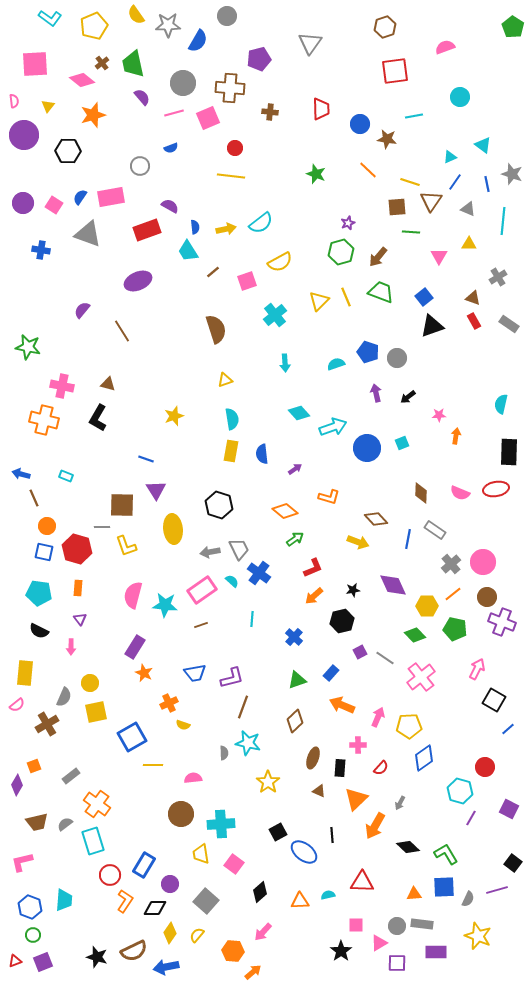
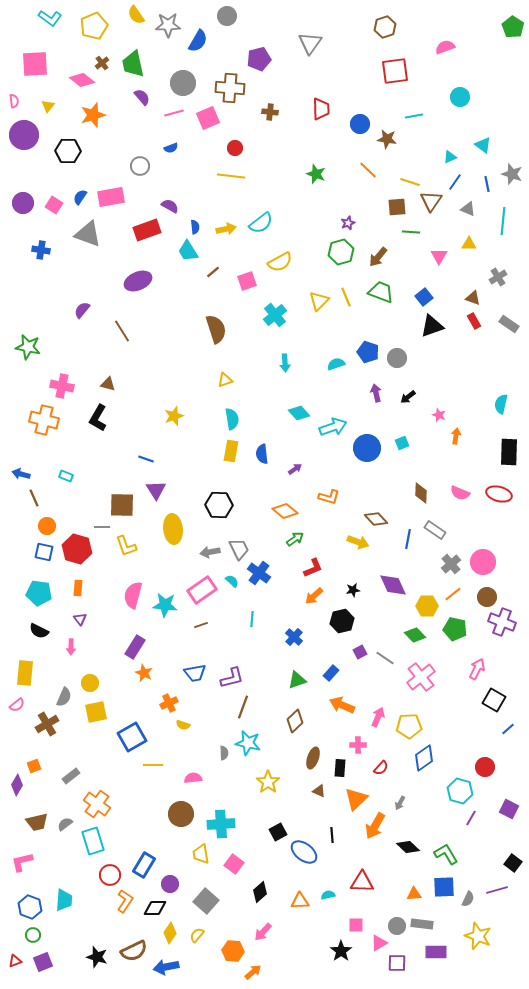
pink star at (439, 415): rotated 24 degrees clockwise
red ellipse at (496, 489): moved 3 px right, 5 px down; rotated 25 degrees clockwise
black hexagon at (219, 505): rotated 16 degrees counterclockwise
